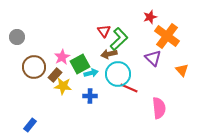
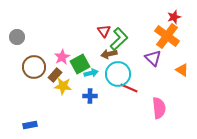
red star: moved 24 px right
orange triangle: rotated 16 degrees counterclockwise
blue rectangle: rotated 40 degrees clockwise
